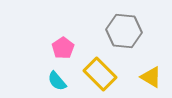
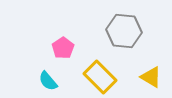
yellow rectangle: moved 3 px down
cyan semicircle: moved 9 px left
